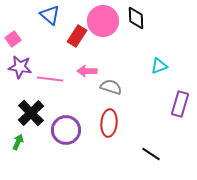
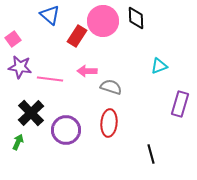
black line: rotated 42 degrees clockwise
